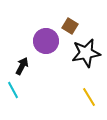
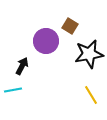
black star: moved 3 px right, 1 px down
cyan line: rotated 72 degrees counterclockwise
yellow line: moved 2 px right, 2 px up
